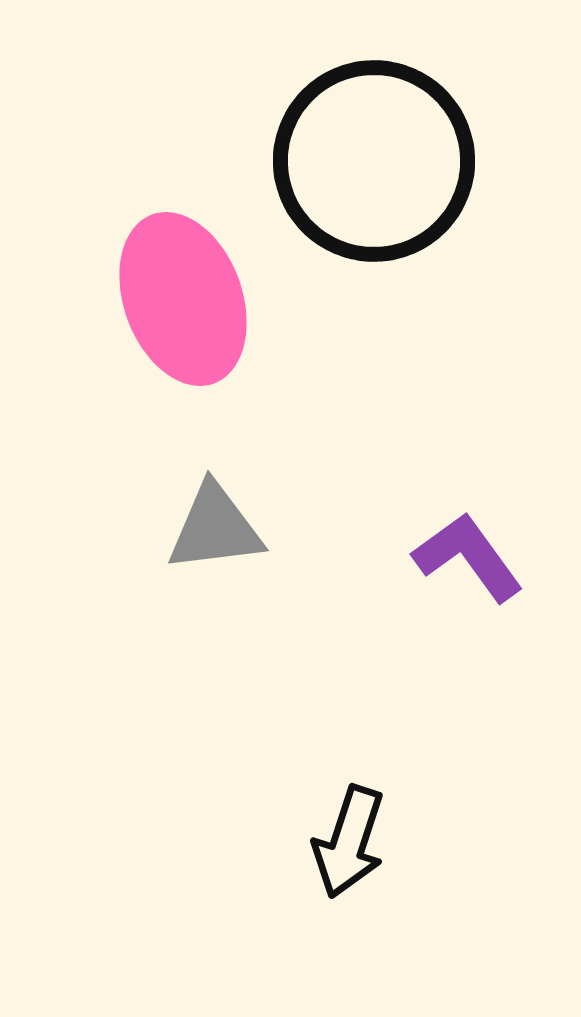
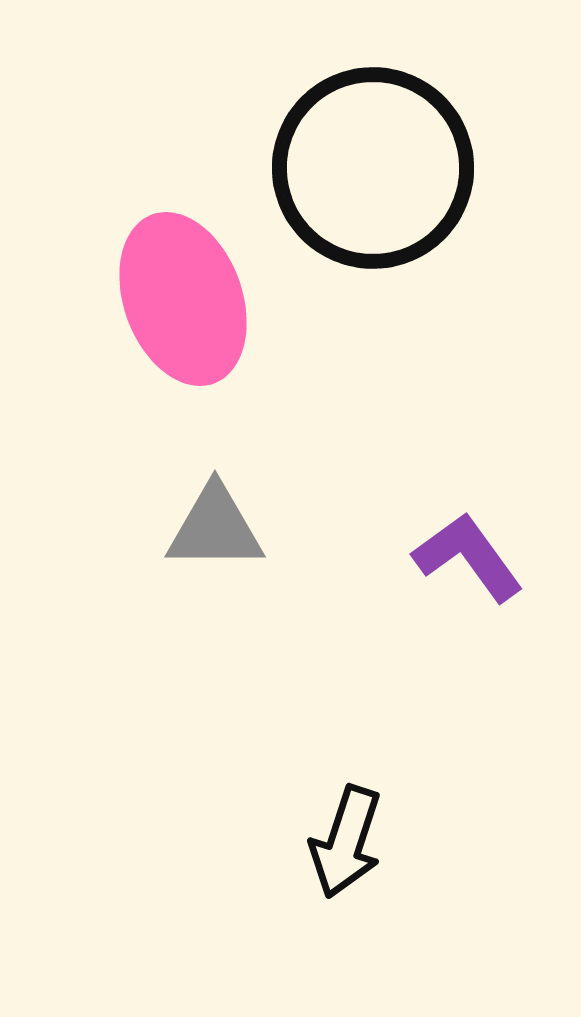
black circle: moved 1 px left, 7 px down
gray triangle: rotated 7 degrees clockwise
black arrow: moved 3 px left
